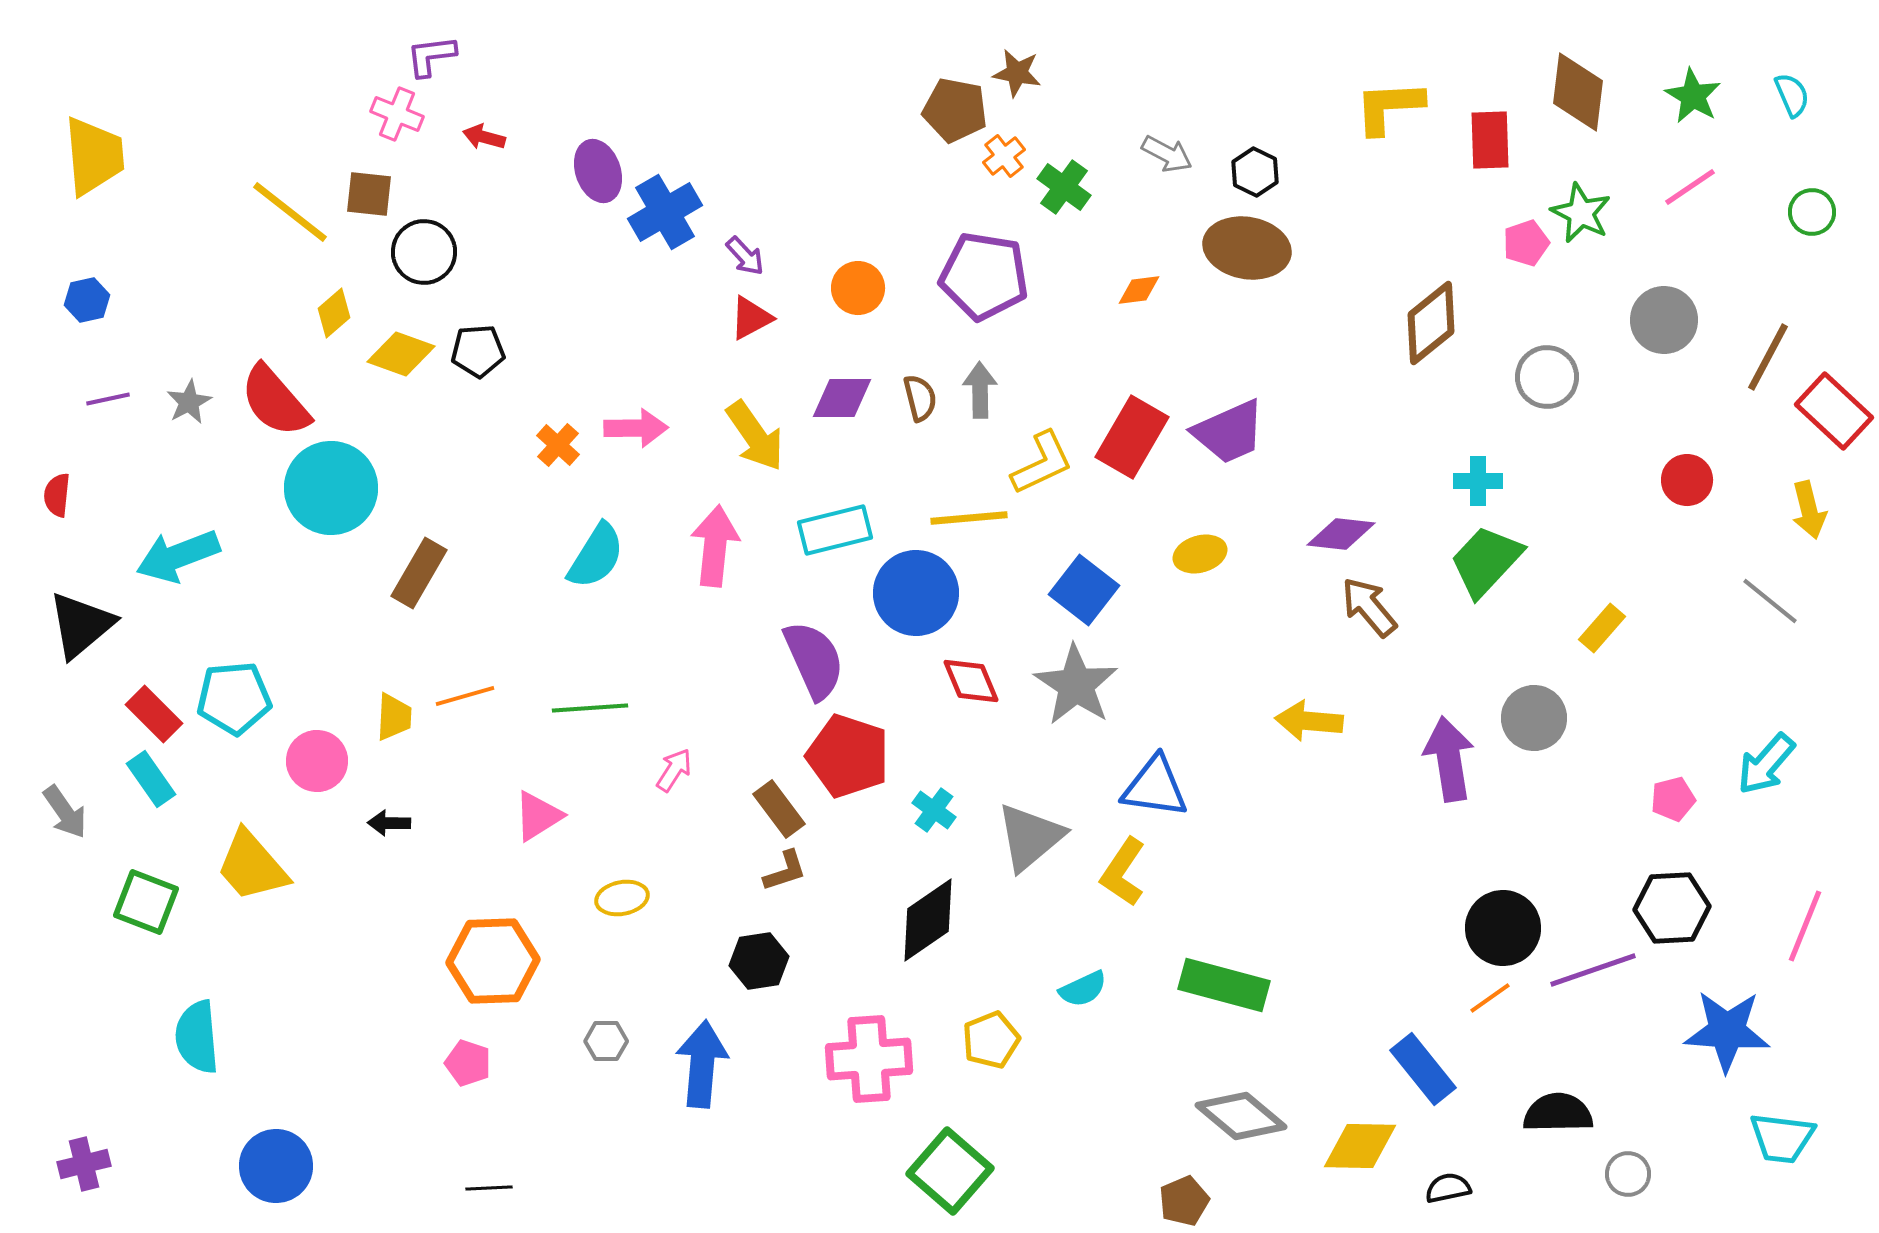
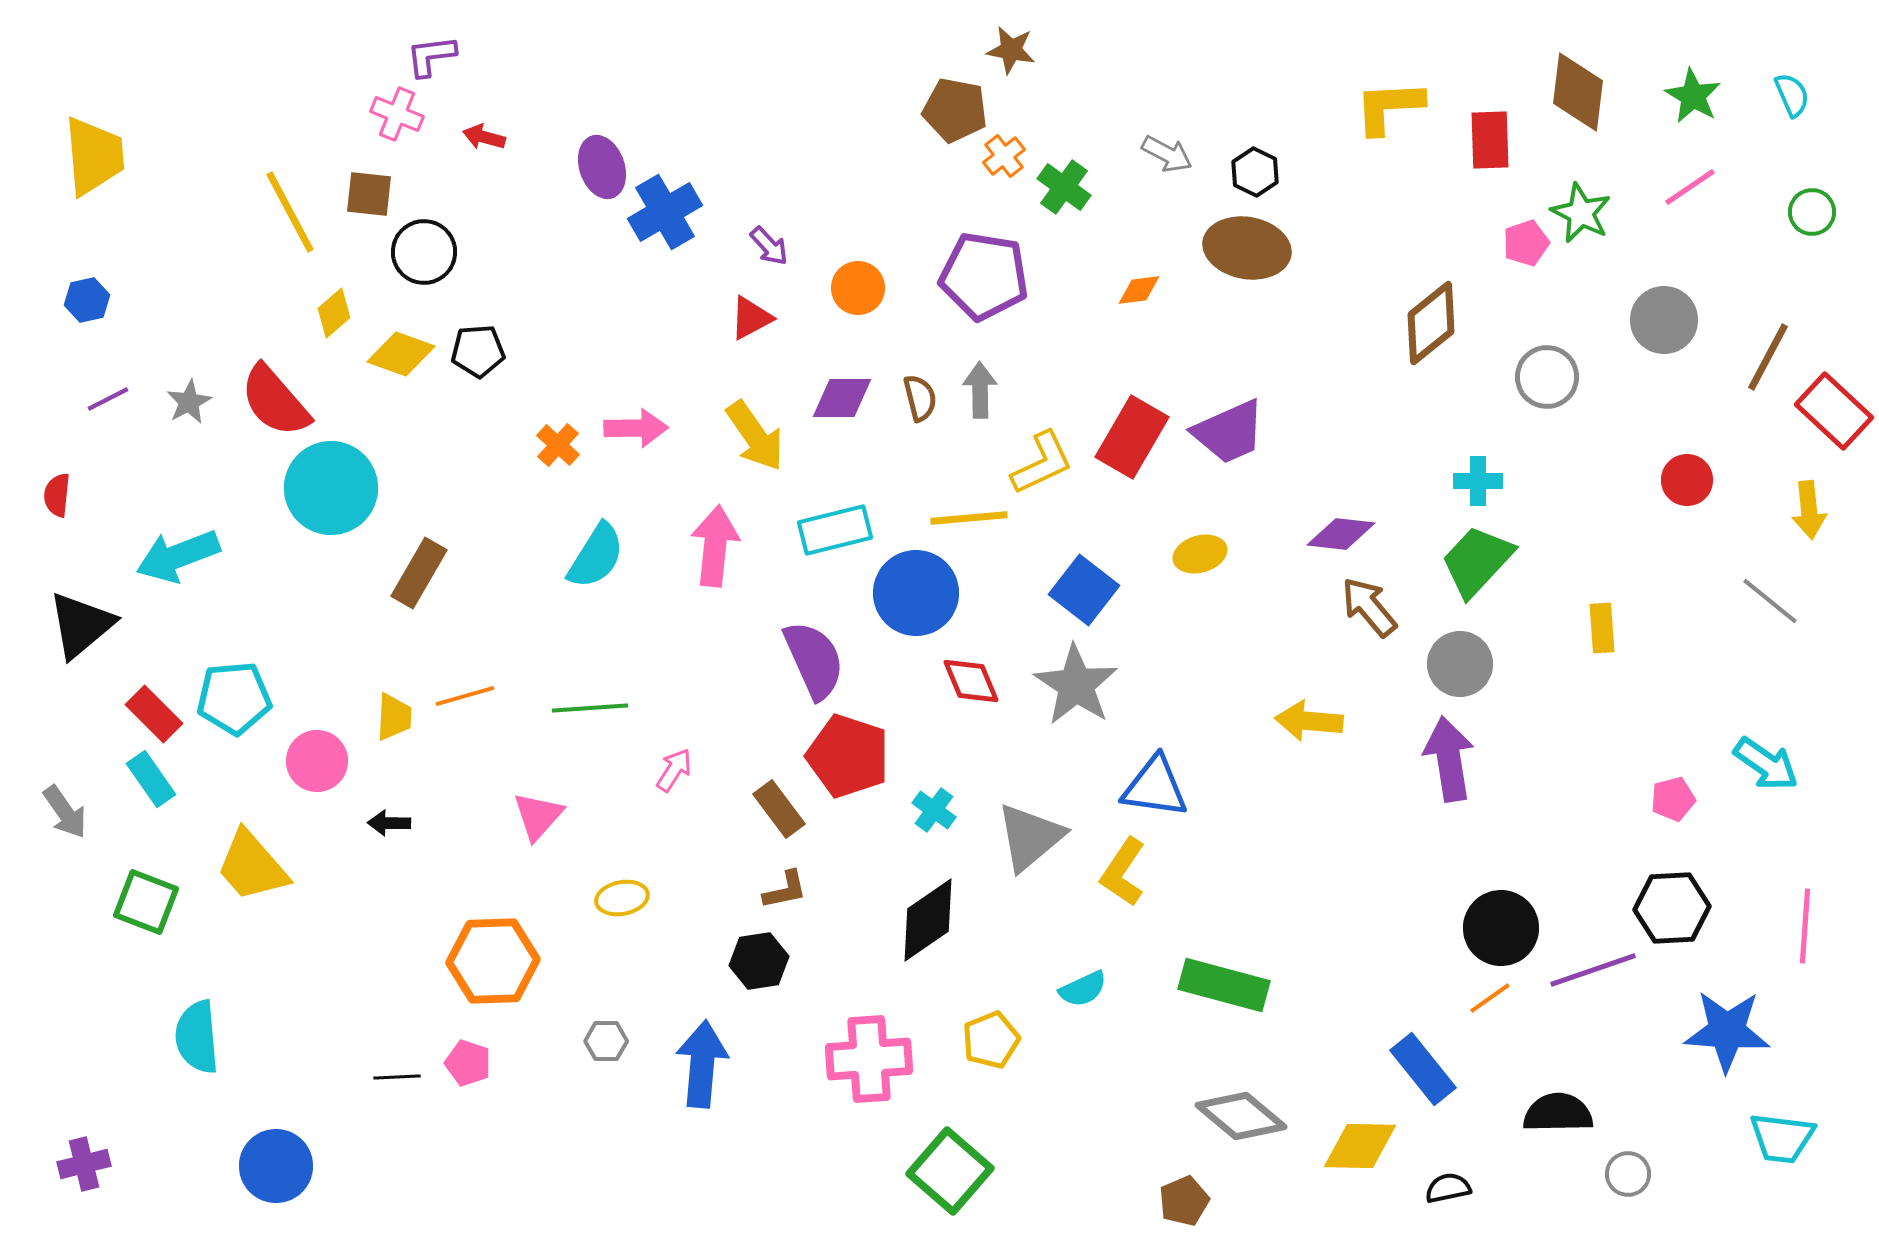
brown star at (1017, 73): moved 6 px left, 23 px up
purple ellipse at (598, 171): moved 4 px right, 4 px up
yellow line at (290, 212): rotated 24 degrees clockwise
purple arrow at (745, 256): moved 24 px right, 10 px up
purple line at (108, 399): rotated 15 degrees counterclockwise
yellow arrow at (1809, 510): rotated 8 degrees clockwise
green trapezoid at (1486, 561): moved 9 px left
yellow rectangle at (1602, 628): rotated 45 degrees counterclockwise
gray circle at (1534, 718): moved 74 px left, 54 px up
cyan arrow at (1766, 764): rotated 96 degrees counterclockwise
pink triangle at (538, 816): rotated 16 degrees counterclockwise
brown L-shape at (785, 871): moved 19 px down; rotated 6 degrees clockwise
pink line at (1805, 926): rotated 18 degrees counterclockwise
black circle at (1503, 928): moved 2 px left
black line at (489, 1188): moved 92 px left, 111 px up
